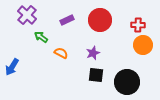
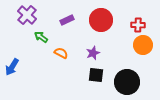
red circle: moved 1 px right
